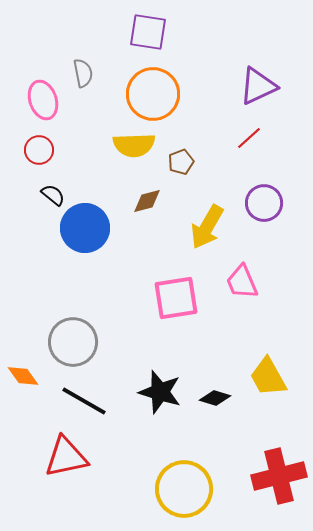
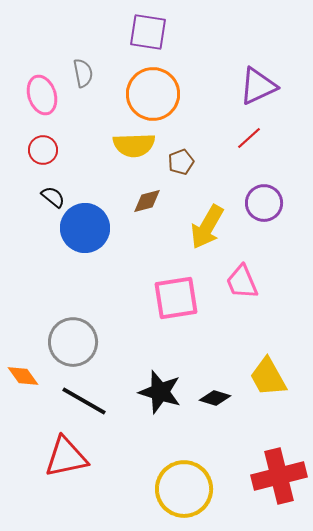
pink ellipse: moved 1 px left, 5 px up
red circle: moved 4 px right
black semicircle: moved 2 px down
